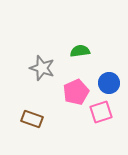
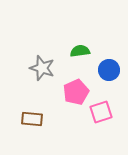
blue circle: moved 13 px up
brown rectangle: rotated 15 degrees counterclockwise
